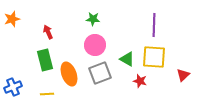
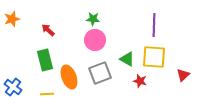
red arrow: moved 2 px up; rotated 24 degrees counterclockwise
pink circle: moved 5 px up
orange ellipse: moved 3 px down
blue cross: rotated 30 degrees counterclockwise
